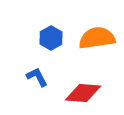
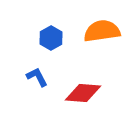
orange semicircle: moved 5 px right, 7 px up
